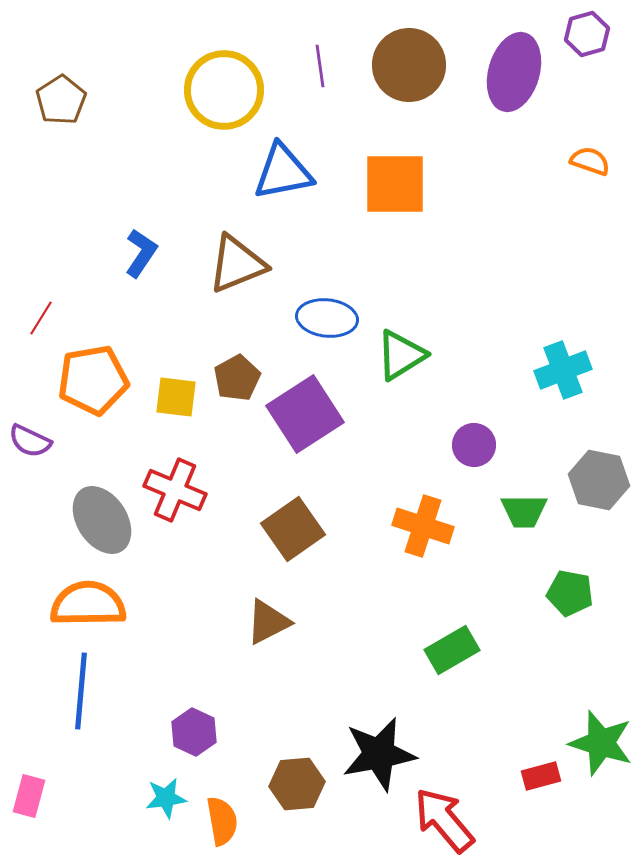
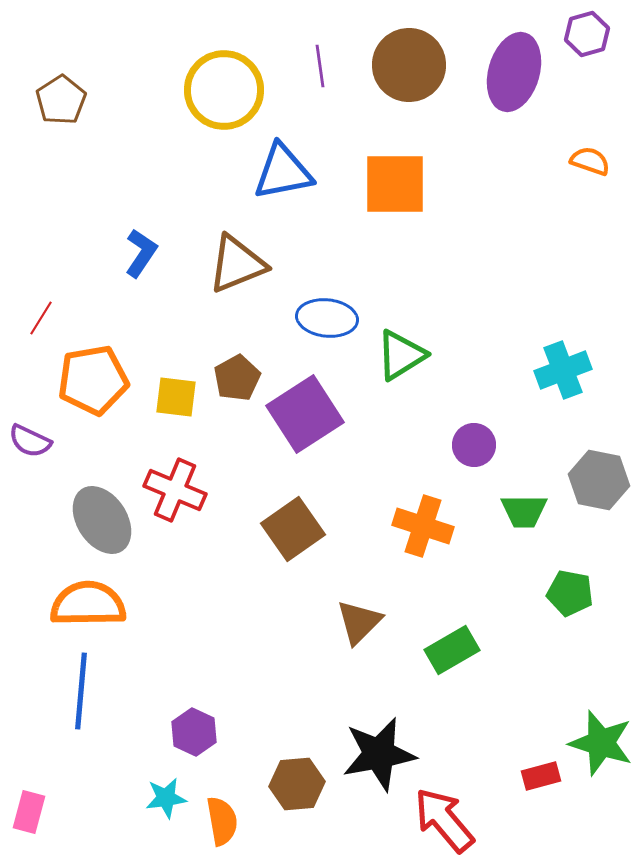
brown triangle at (268, 622): moved 91 px right; rotated 18 degrees counterclockwise
pink rectangle at (29, 796): moved 16 px down
